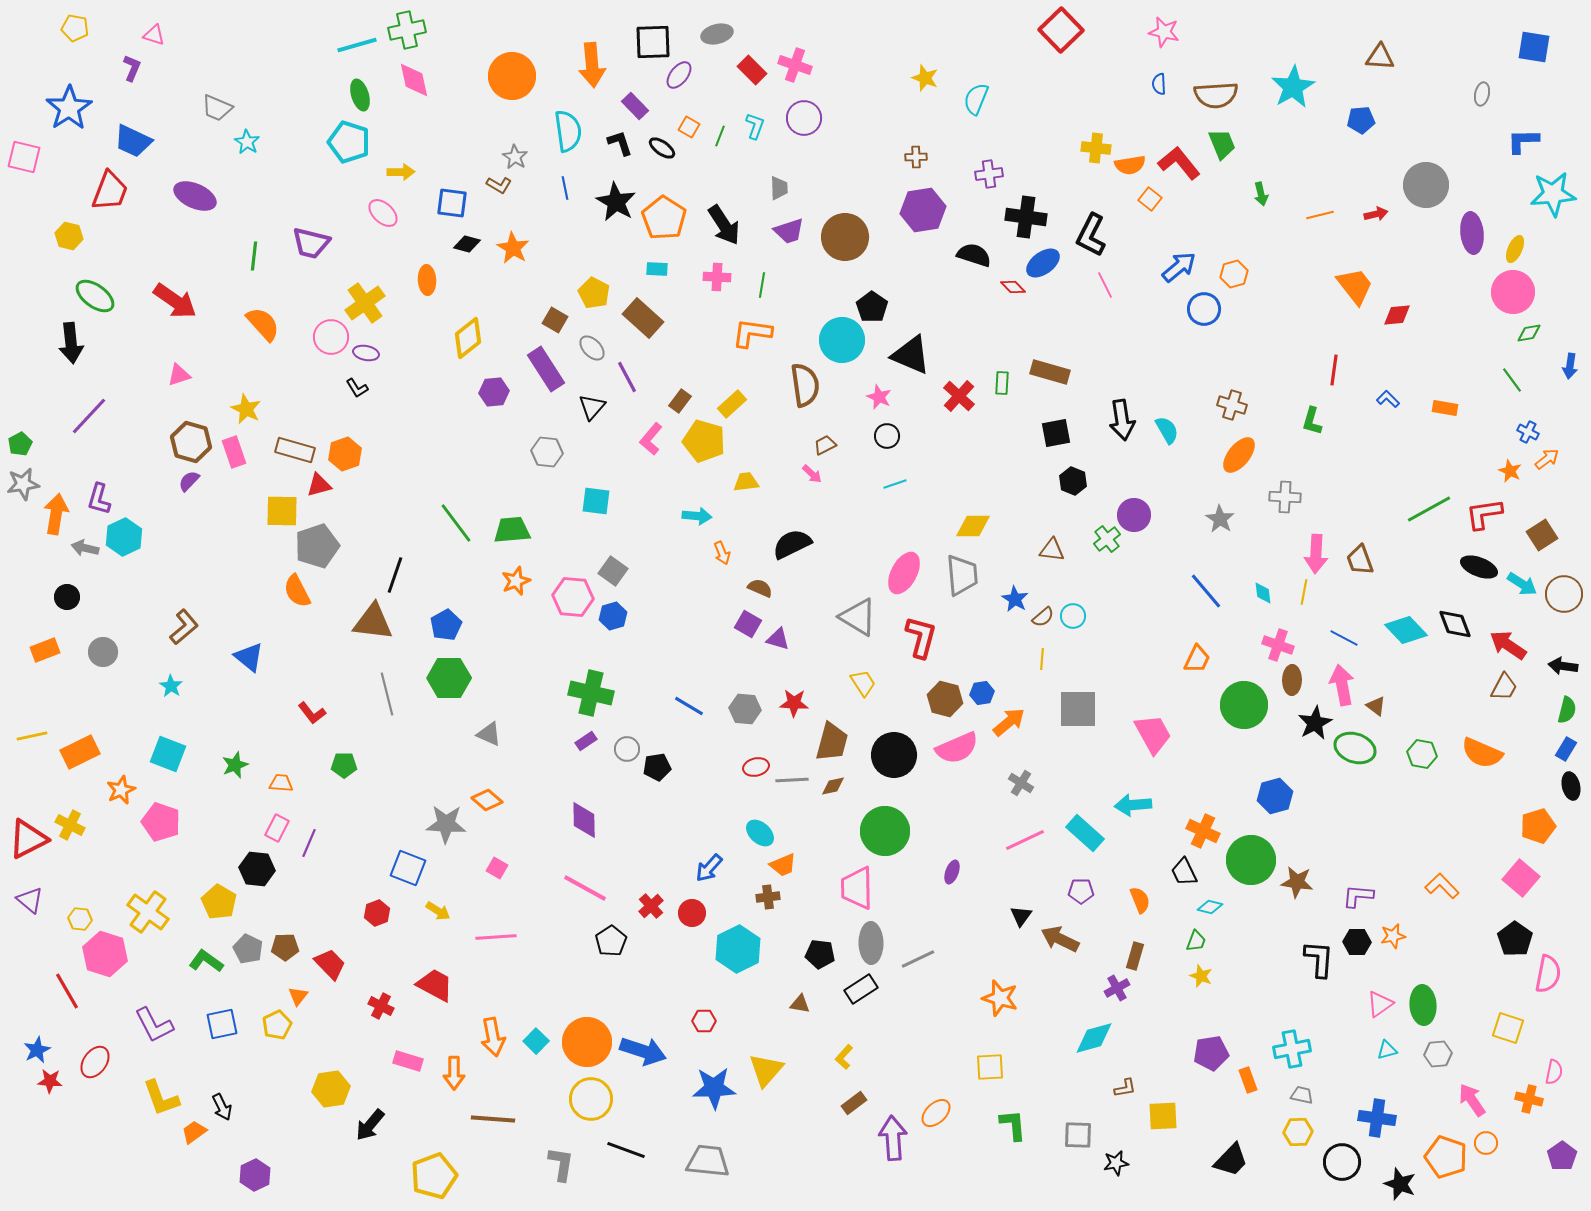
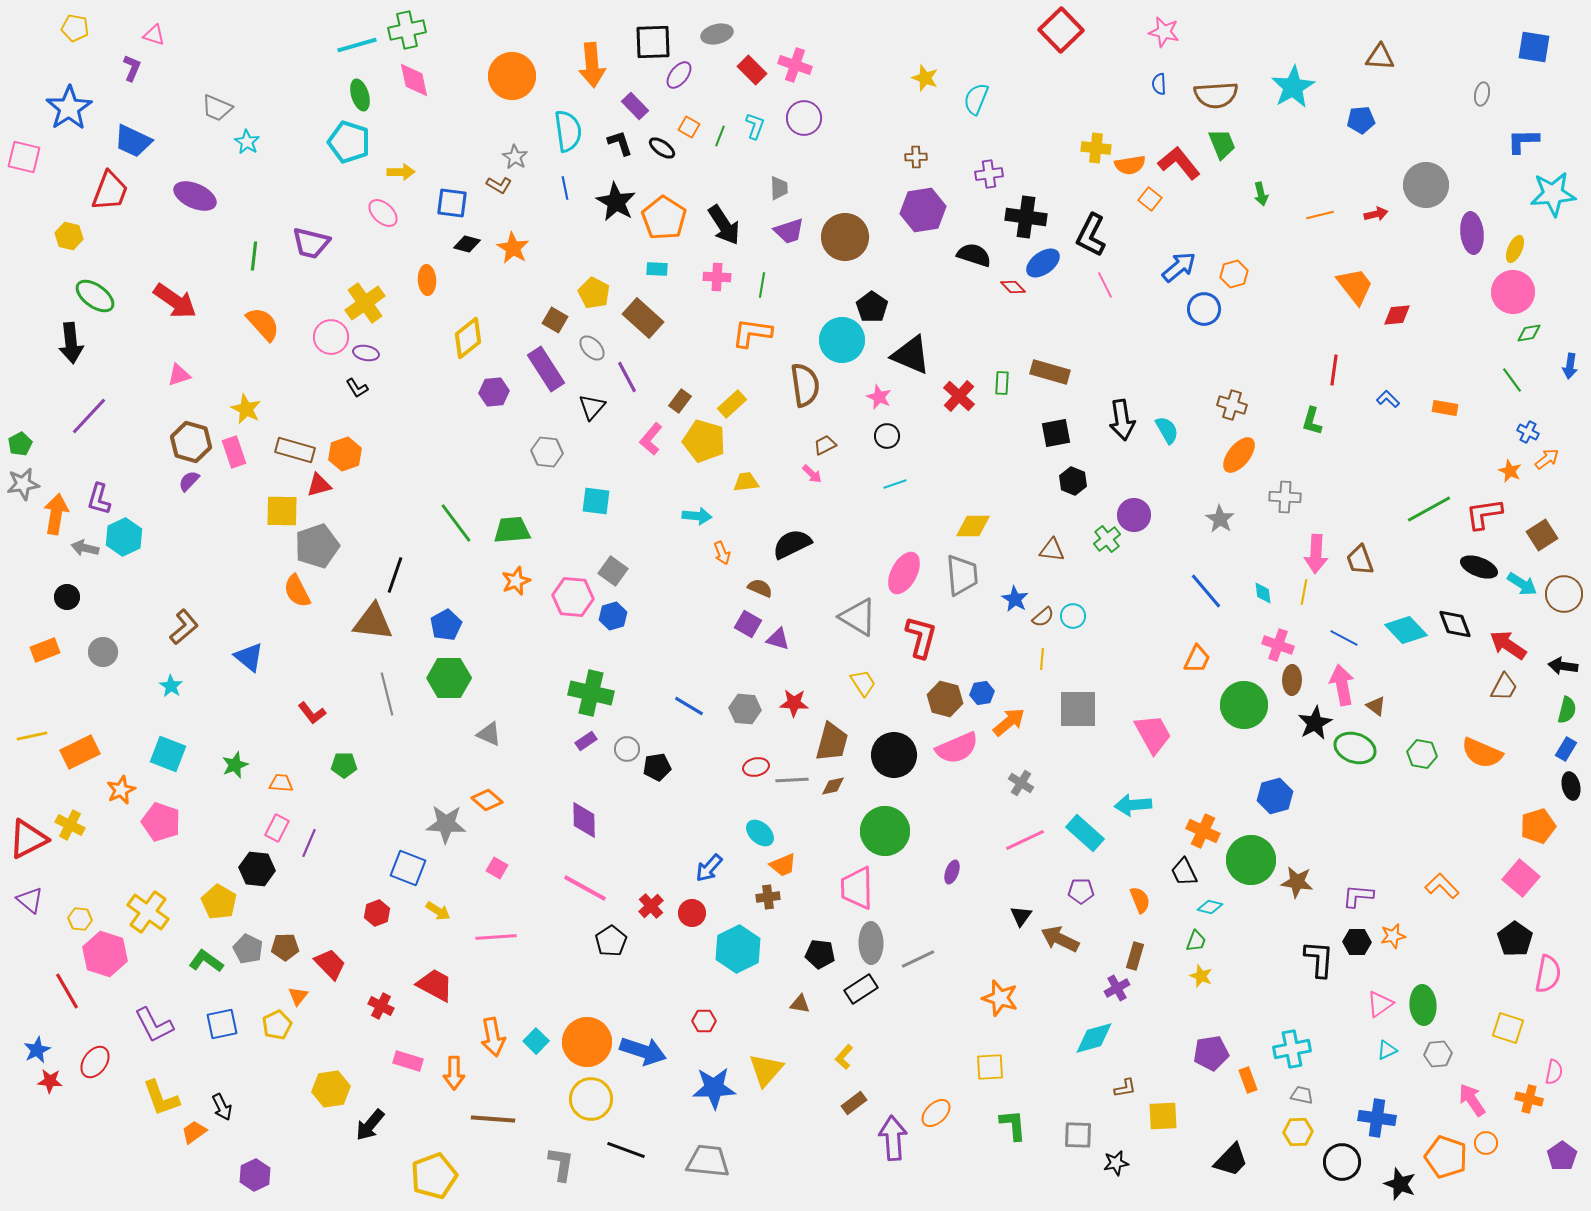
cyan triangle at (1387, 1050): rotated 10 degrees counterclockwise
